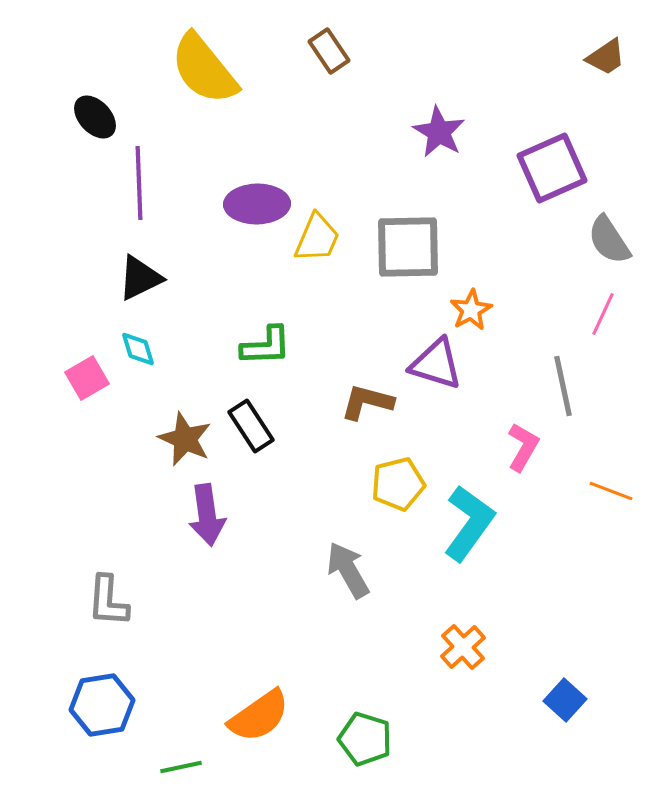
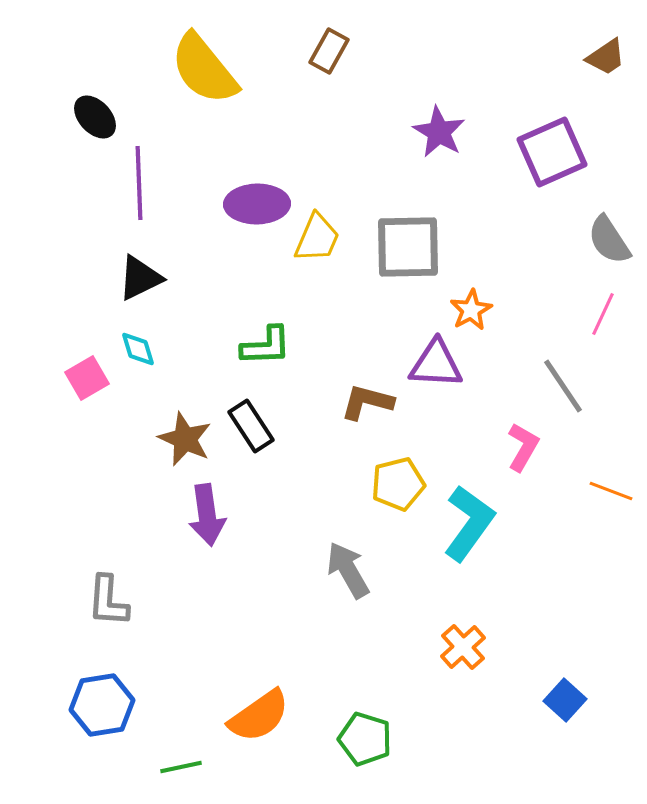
brown rectangle: rotated 63 degrees clockwise
purple square: moved 16 px up
purple triangle: rotated 14 degrees counterclockwise
gray line: rotated 22 degrees counterclockwise
